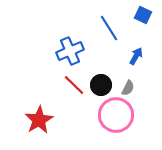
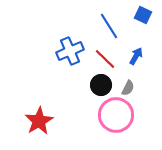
blue line: moved 2 px up
red line: moved 31 px right, 26 px up
red star: moved 1 px down
